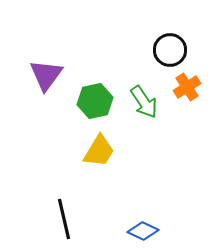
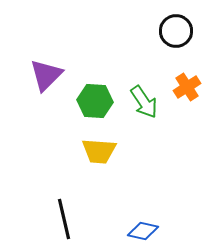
black circle: moved 6 px right, 19 px up
purple triangle: rotated 9 degrees clockwise
green hexagon: rotated 16 degrees clockwise
yellow trapezoid: rotated 63 degrees clockwise
blue diamond: rotated 12 degrees counterclockwise
